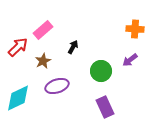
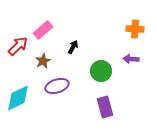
red arrow: moved 1 px up
purple arrow: moved 1 px right, 1 px up; rotated 42 degrees clockwise
purple rectangle: rotated 10 degrees clockwise
